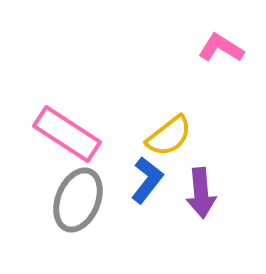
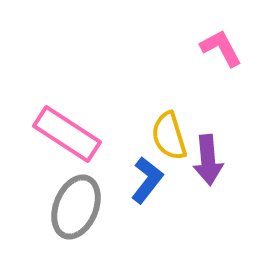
pink L-shape: rotated 30 degrees clockwise
yellow semicircle: rotated 111 degrees clockwise
purple arrow: moved 7 px right, 33 px up
gray ellipse: moved 2 px left, 7 px down
